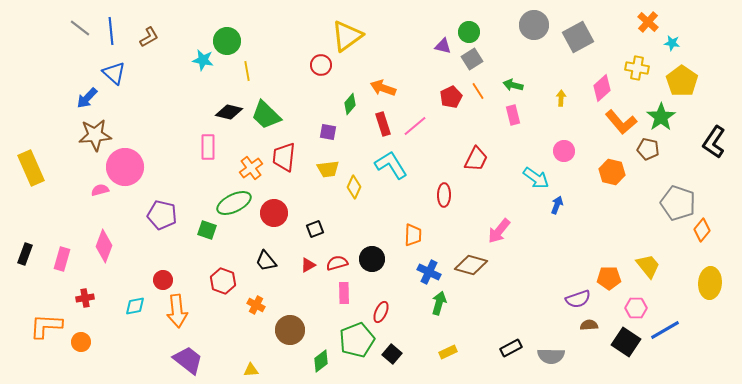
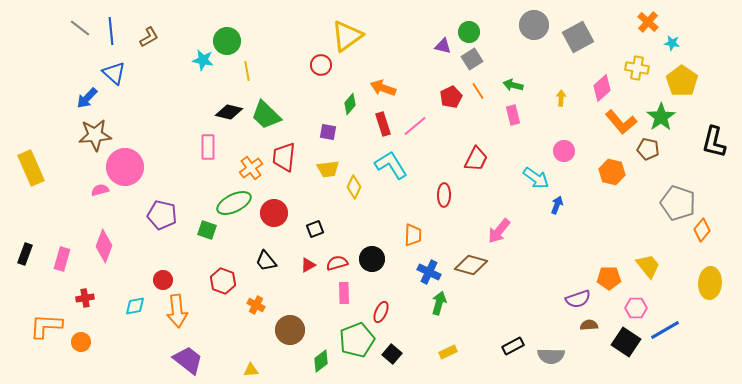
black L-shape at (714, 142): rotated 20 degrees counterclockwise
black rectangle at (511, 348): moved 2 px right, 2 px up
